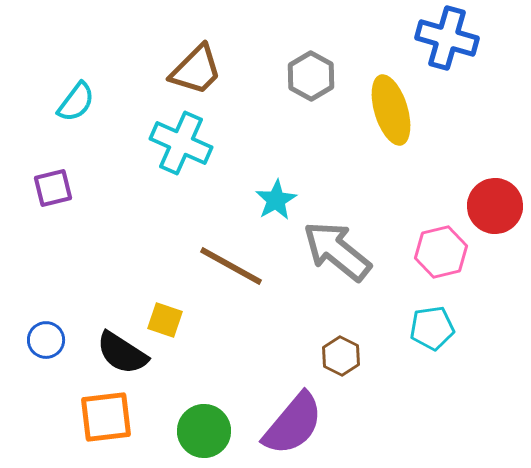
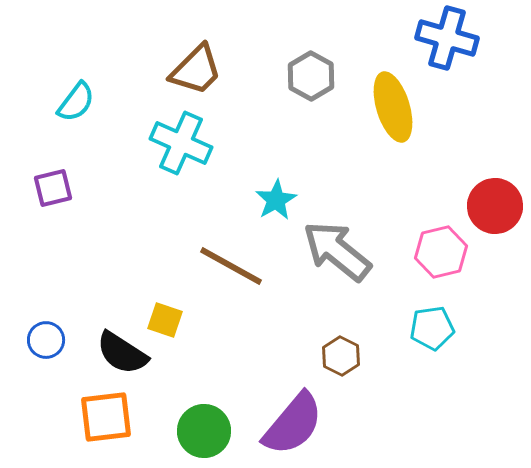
yellow ellipse: moved 2 px right, 3 px up
